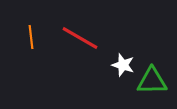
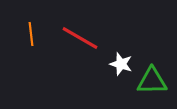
orange line: moved 3 px up
white star: moved 2 px left, 1 px up
